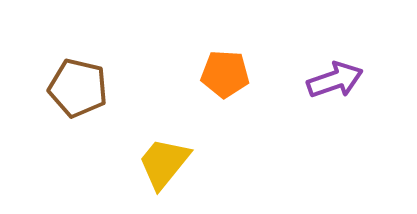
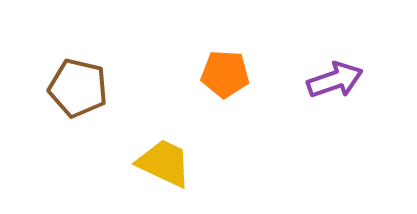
yellow trapezoid: rotated 76 degrees clockwise
